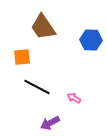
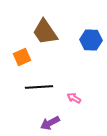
brown trapezoid: moved 2 px right, 5 px down
orange square: rotated 18 degrees counterclockwise
black line: moved 2 px right; rotated 32 degrees counterclockwise
